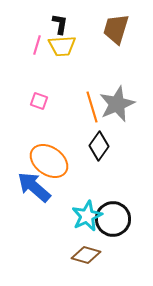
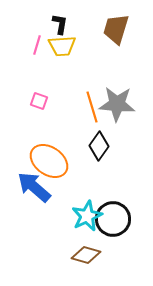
gray star: rotated 27 degrees clockwise
